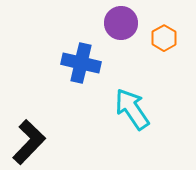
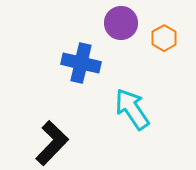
black L-shape: moved 23 px right, 1 px down
